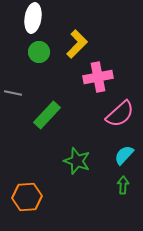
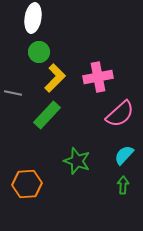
yellow L-shape: moved 22 px left, 34 px down
orange hexagon: moved 13 px up
